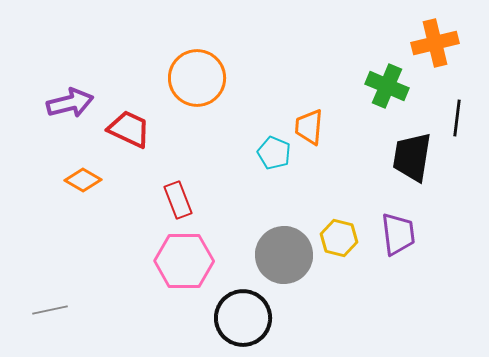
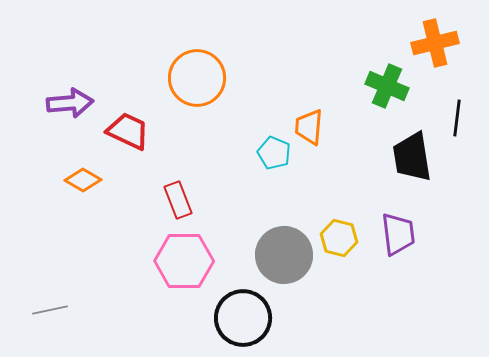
purple arrow: rotated 9 degrees clockwise
red trapezoid: moved 1 px left, 2 px down
black trapezoid: rotated 18 degrees counterclockwise
